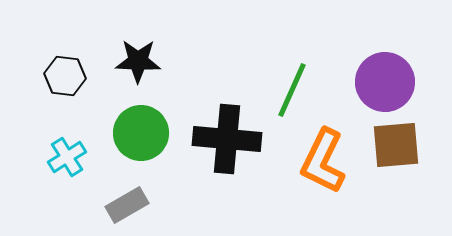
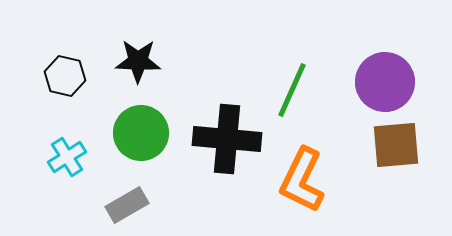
black hexagon: rotated 6 degrees clockwise
orange L-shape: moved 21 px left, 19 px down
